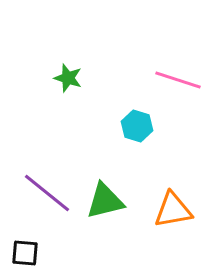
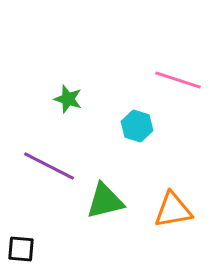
green star: moved 21 px down
purple line: moved 2 px right, 27 px up; rotated 12 degrees counterclockwise
black square: moved 4 px left, 4 px up
